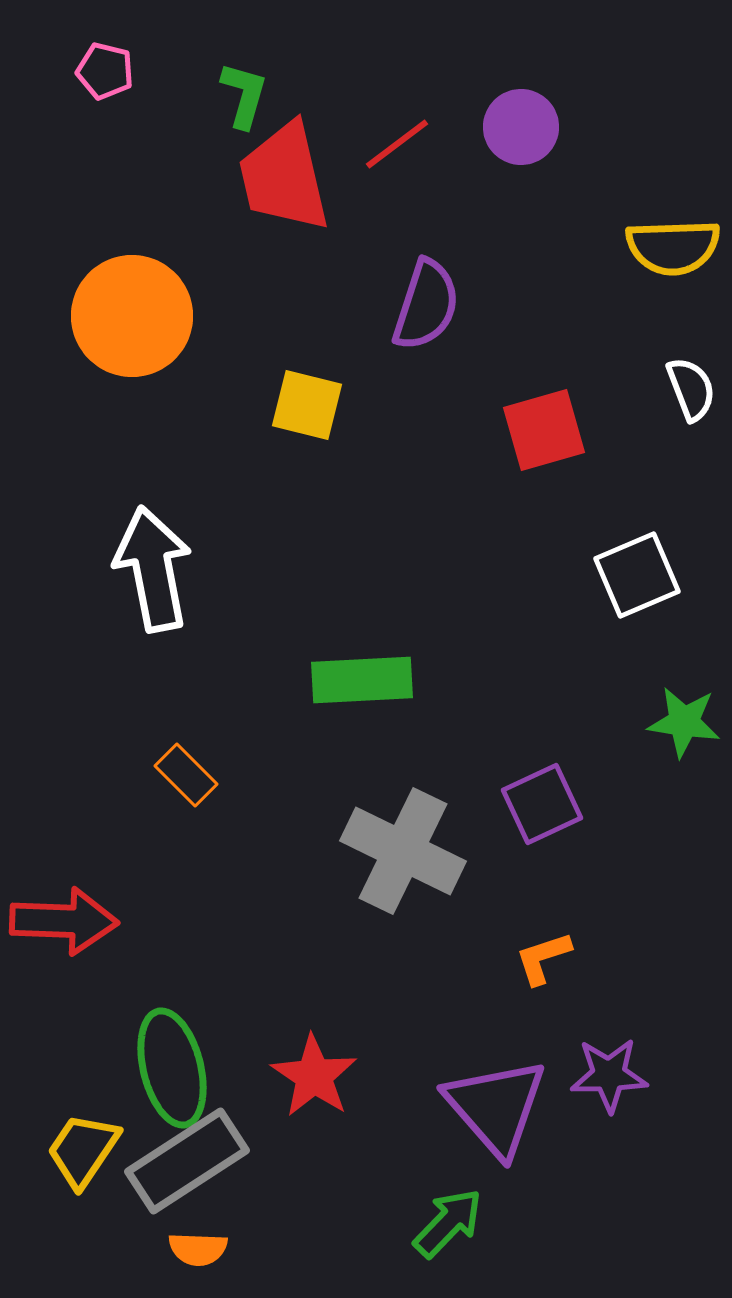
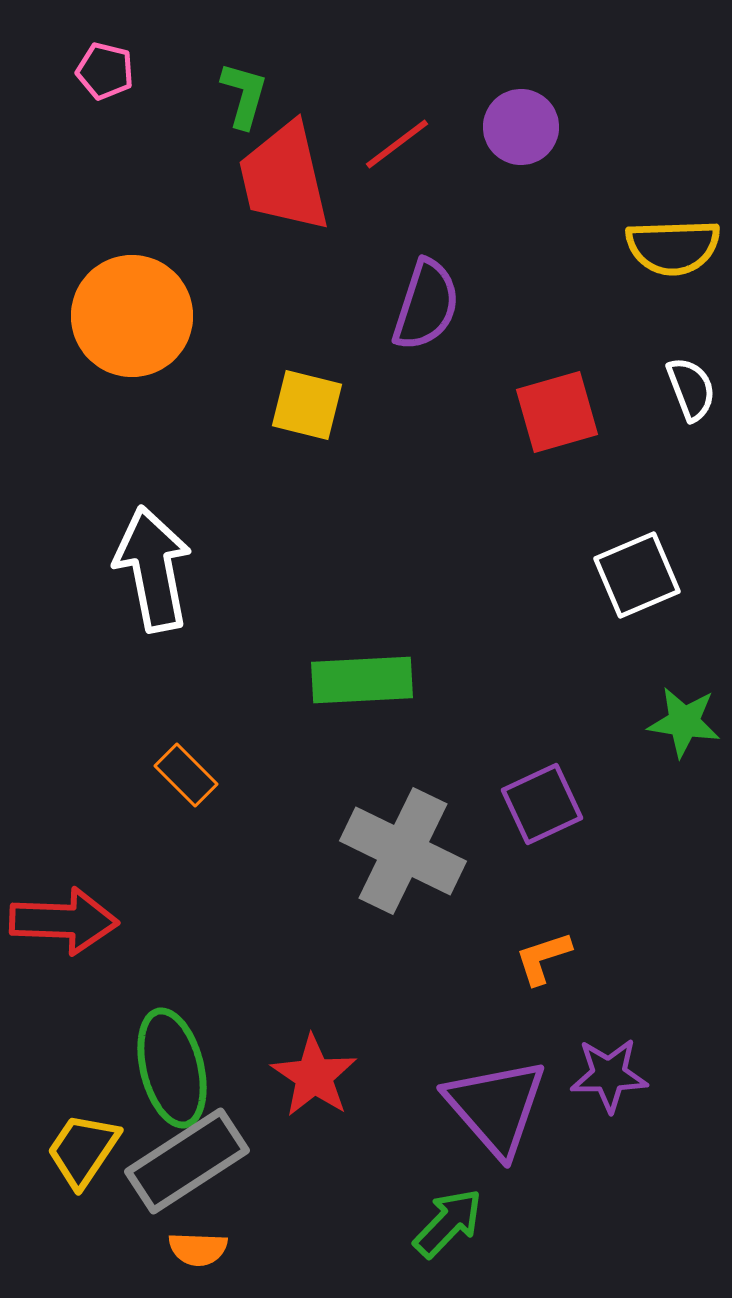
red square: moved 13 px right, 18 px up
